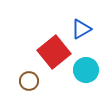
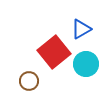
cyan circle: moved 6 px up
